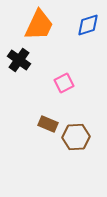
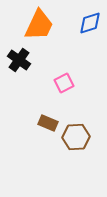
blue diamond: moved 2 px right, 2 px up
brown rectangle: moved 1 px up
